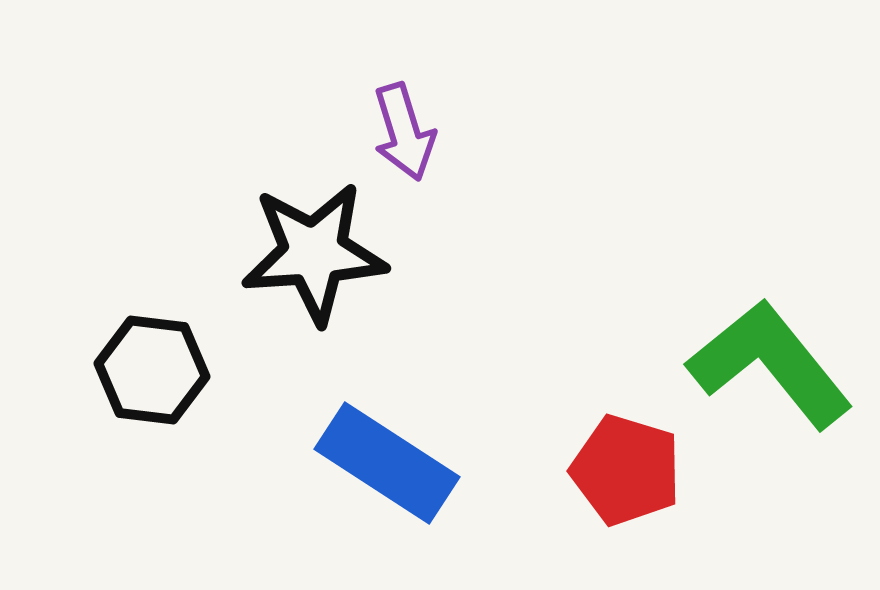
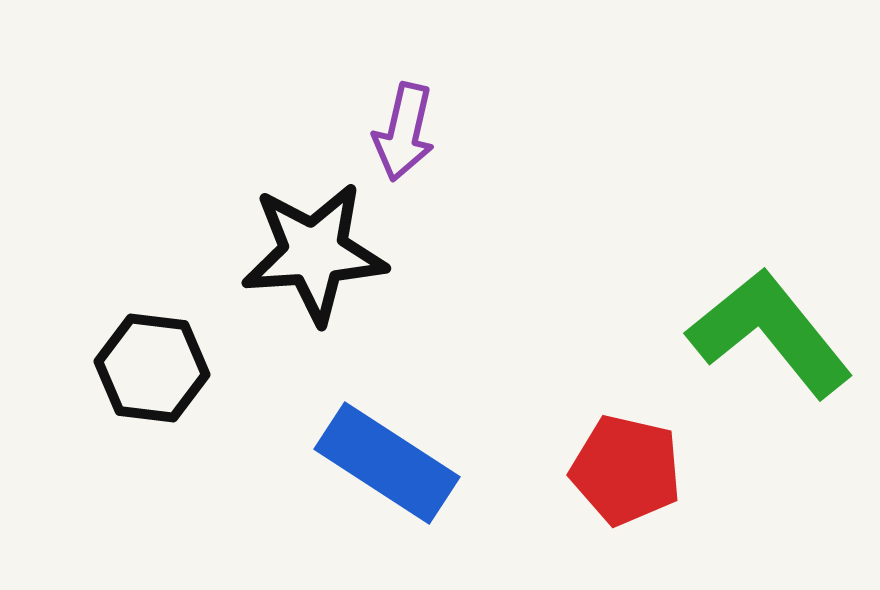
purple arrow: rotated 30 degrees clockwise
green L-shape: moved 31 px up
black hexagon: moved 2 px up
red pentagon: rotated 4 degrees counterclockwise
